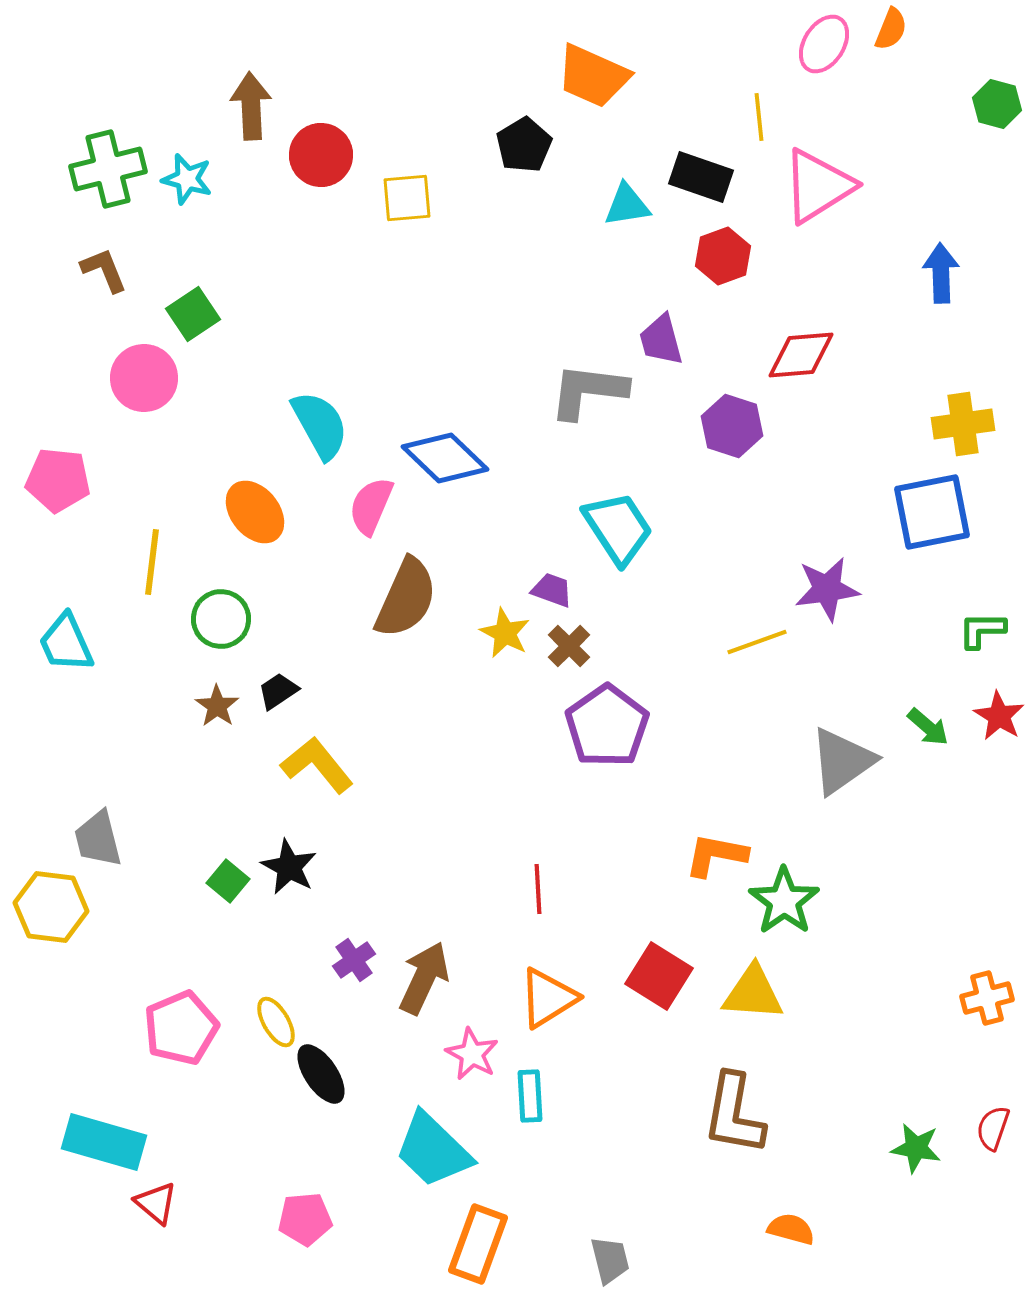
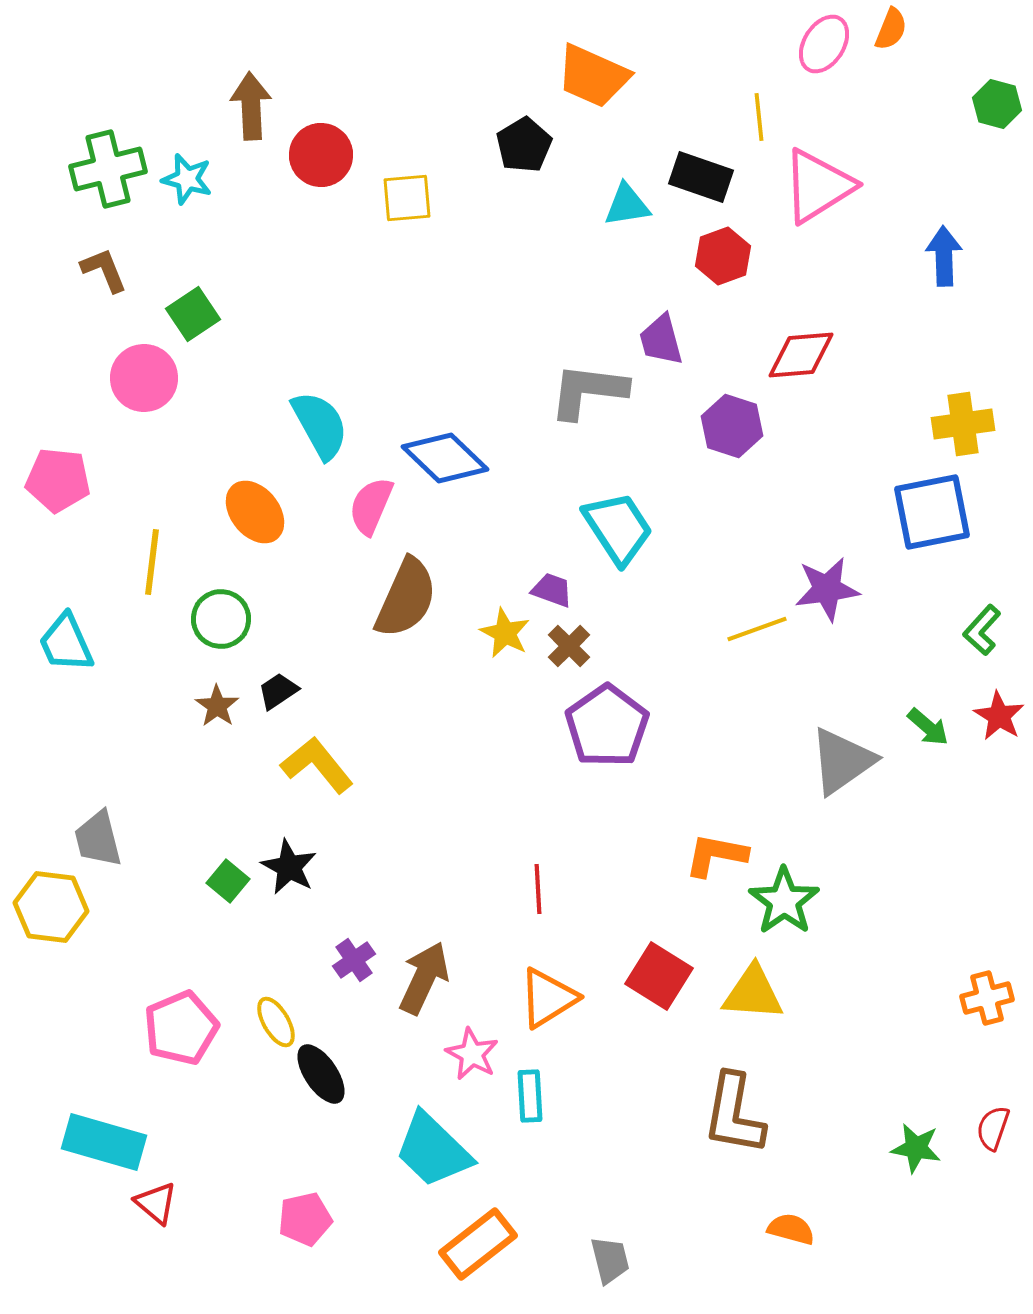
blue arrow at (941, 273): moved 3 px right, 17 px up
green L-shape at (982, 630): rotated 48 degrees counterclockwise
yellow line at (757, 642): moved 13 px up
pink pentagon at (305, 1219): rotated 8 degrees counterclockwise
orange rectangle at (478, 1244): rotated 32 degrees clockwise
